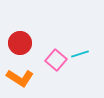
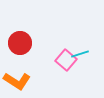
pink square: moved 10 px right
orange L-shape: moved 3 px left, 3 px down
